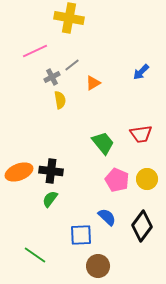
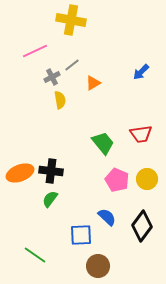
yellow cross: moved 2 px right, 2 px down
orange ellipse: moved 1 px right, 1 px down
